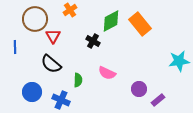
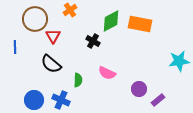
orange rectangle: rotated 40 degrees counterclockwise
blue circle: moved 2 px right, 8 px down
